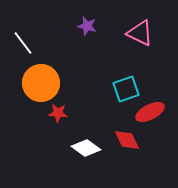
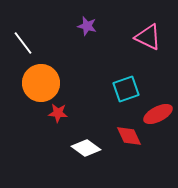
pink triangle: moved 8 px right, 4 px down
red ellipse: moved 8 px right, 2 px down
red diamond: moved 2 px right, 4 px up
